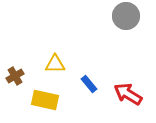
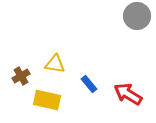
gray circle: moved 11 px right
yellow triangle: rotated 10 degrees clockwise
brown cross: moved 6 px right
yellow rectangle: moved 2 px right
